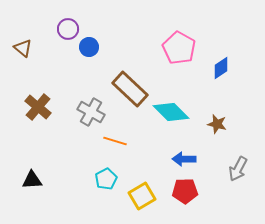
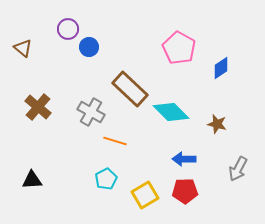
yellow square: moved 3 px right, 1 px up
